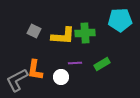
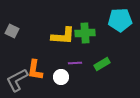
gray square: moved 22 px left
